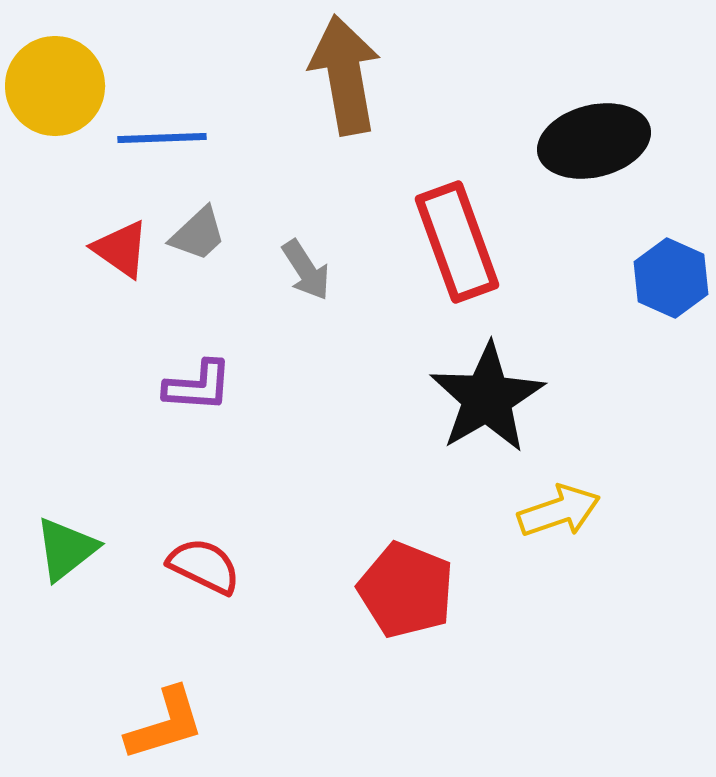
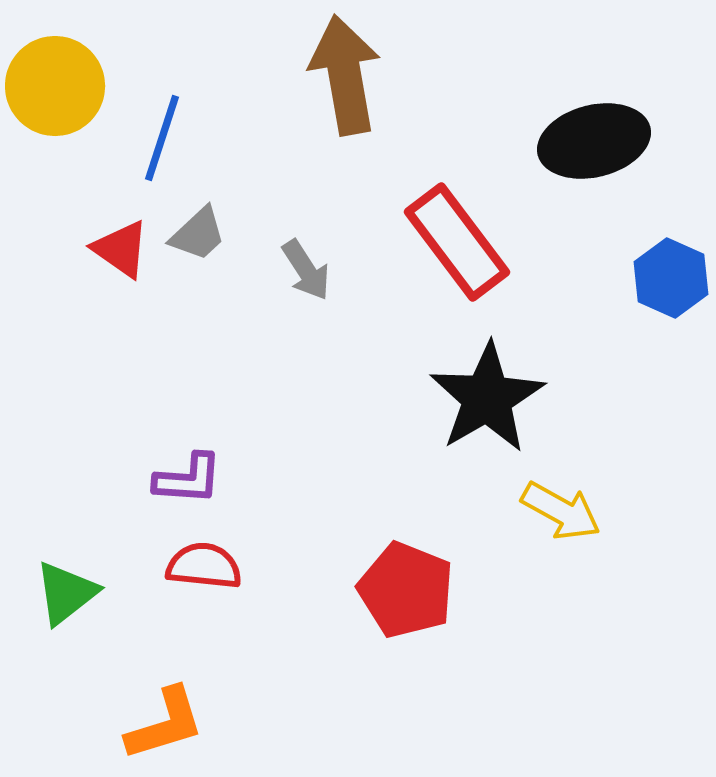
blue line: rotated 70 degrees counterclockwise
red rectangle: rotated 17 degrees counterclockwise
purple L-shape: moved 10 px left, 93 px down
yellow arrow: moved 2 px right; rotated 48 degrees clockwise
green triangle: moved 44 px down
red semicircle: rotated 20 degrees counterclockwise
